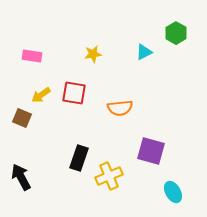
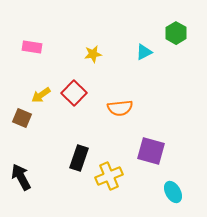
pink rectangle: moved 9 px up
red square: rotated 35 degrees clockwise
